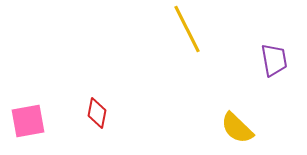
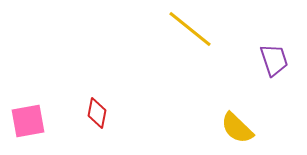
yellow line: moved 3 px right; rotated 24 degrees counterclockwise
purple trapezoid: rotated 8 degrees counterclockwise
